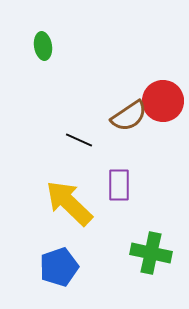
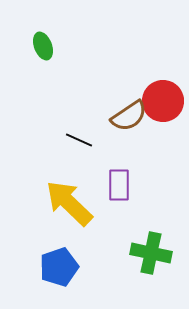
green ellipse: rotated 12 degrees counterclockwise
